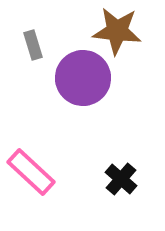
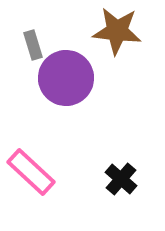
purple circle: moved 17 px left
